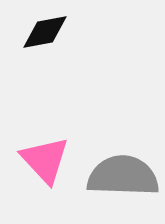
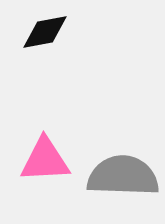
pink triangle: rotated 50 degrees counterclockwise
